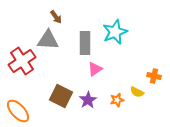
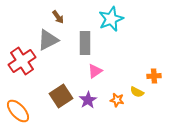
brown arrow: moved 2 px right
cyan star: moved 4 px left, 13 px up
gray triangle: rotated 30 degrees counterclockwise
pink triangle: moved 2 px down
orange cross: rotated 16 degrees counterclockwise
brown square: rotated 30 degrees clockwise
orange star: rotated 24 degrees clockwise
